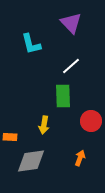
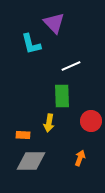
purple triangle: moved 17 px left
white line: rotated 18 degrees clockwise
green rectangle: moved 1 px left
yellow arrow: moved 5 px right, 2 px up
orange rectangle: moved 13 px right, 2 px up
gray diamond: rotated 8 degrees clockwise
